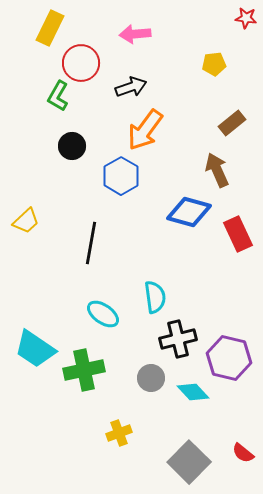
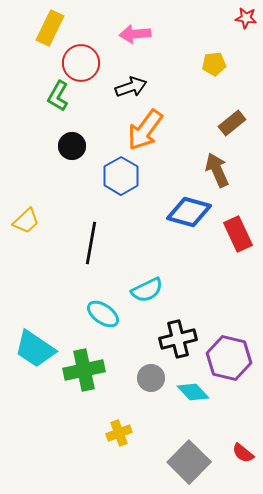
cyan semicircle: moved 8 px left, 7 px up; rotated 72 degrees clockwise
